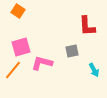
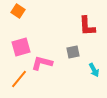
gray square: moved 1 px right, 1 px down
orange line: moved 6 px right, 9 px down
